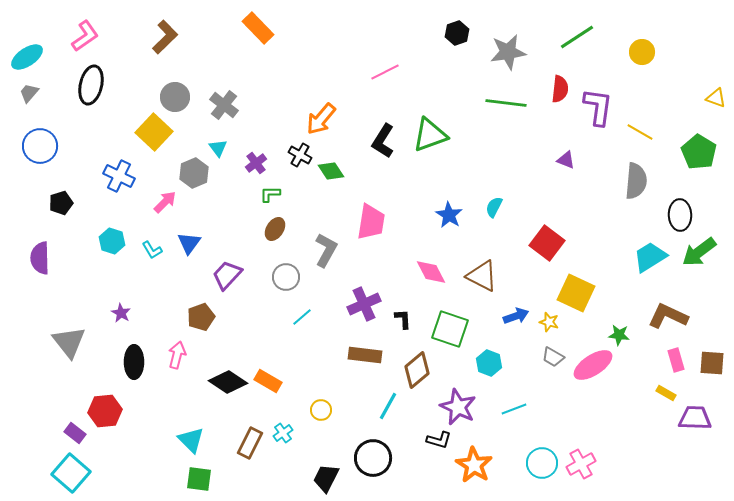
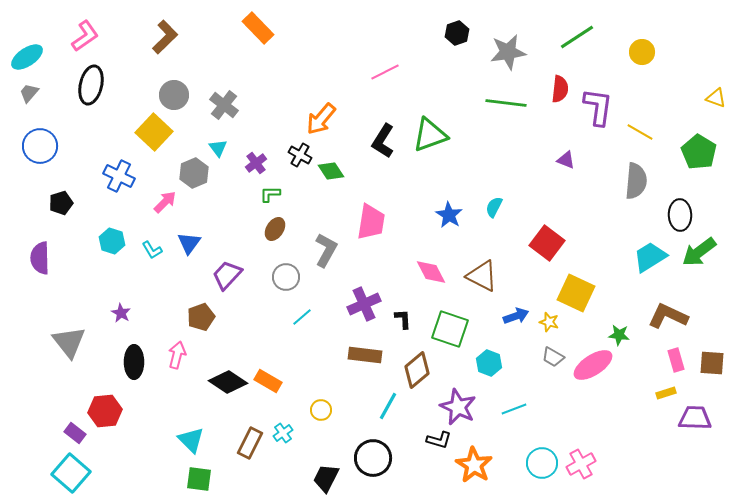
gray circle at (175, 97): moved 1 px left, 2 px up
yellow rectangle at (666, 393): rotated 48 degrees counterclockwise
